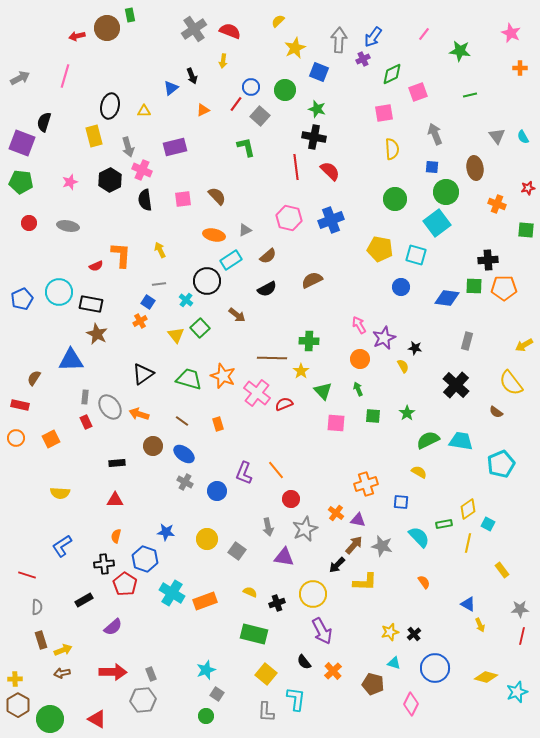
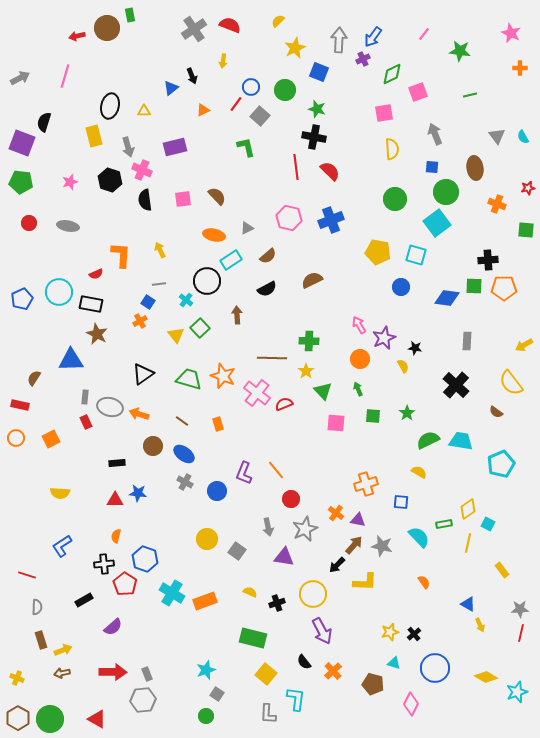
red semicircle at (230, 31): moved 6 px up
black hexagon at (110, 180): rotated 15 degrees counterclockwise
gray triangle at (245, 230): moved 2 px right, 2 px up
yellow pentagon at (380, 249): moved 2 px left, 3 px down
red semicircle at (96, 266): moved 8 px down
brown arrow at (237, 315): rotated 132 degrees counterclockwise
gray rectangle at (467, 341): rotated 12 degrees counterclockwise
yellow star at (301, 371): moved 5 px right
gray ellipse at (110, 407): rotated 40 degrees counterclockwise
blue star at (166, 532): moved 28 px left, 39 px up
green rectangle at (254, 634): moved 1 px left, 4 px down
red line at (522, 636): moved 1 px left, 3 px up
gray rectangle at (151, 674): moved 4 px left
yellow diamond at (486, 677): rotated 15 degrees clockwise
yellow cross at (15, 679): moved 2 px right, 1 px up; rotated 24 degrees clockwise
brown hexagon at (18, 705): moved 13 px down
gray L-shape at (266, 712): moved 2 px right, 2 px down
